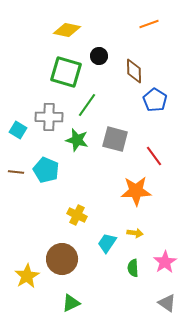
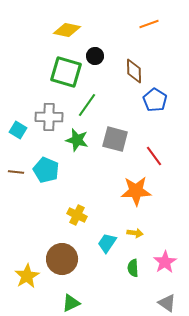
black circle: moved 4 px left
